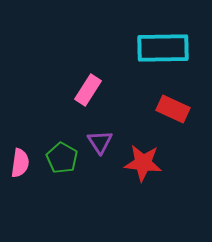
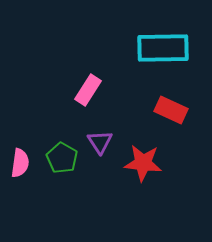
red rectangle: moved 2 px left, 1 px down
